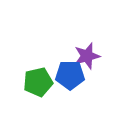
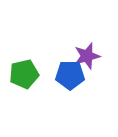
green pentagon: moved 14 px left, 8 px up
